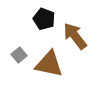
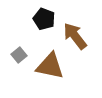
brown triangle: moved 1 px right, 2 px down
